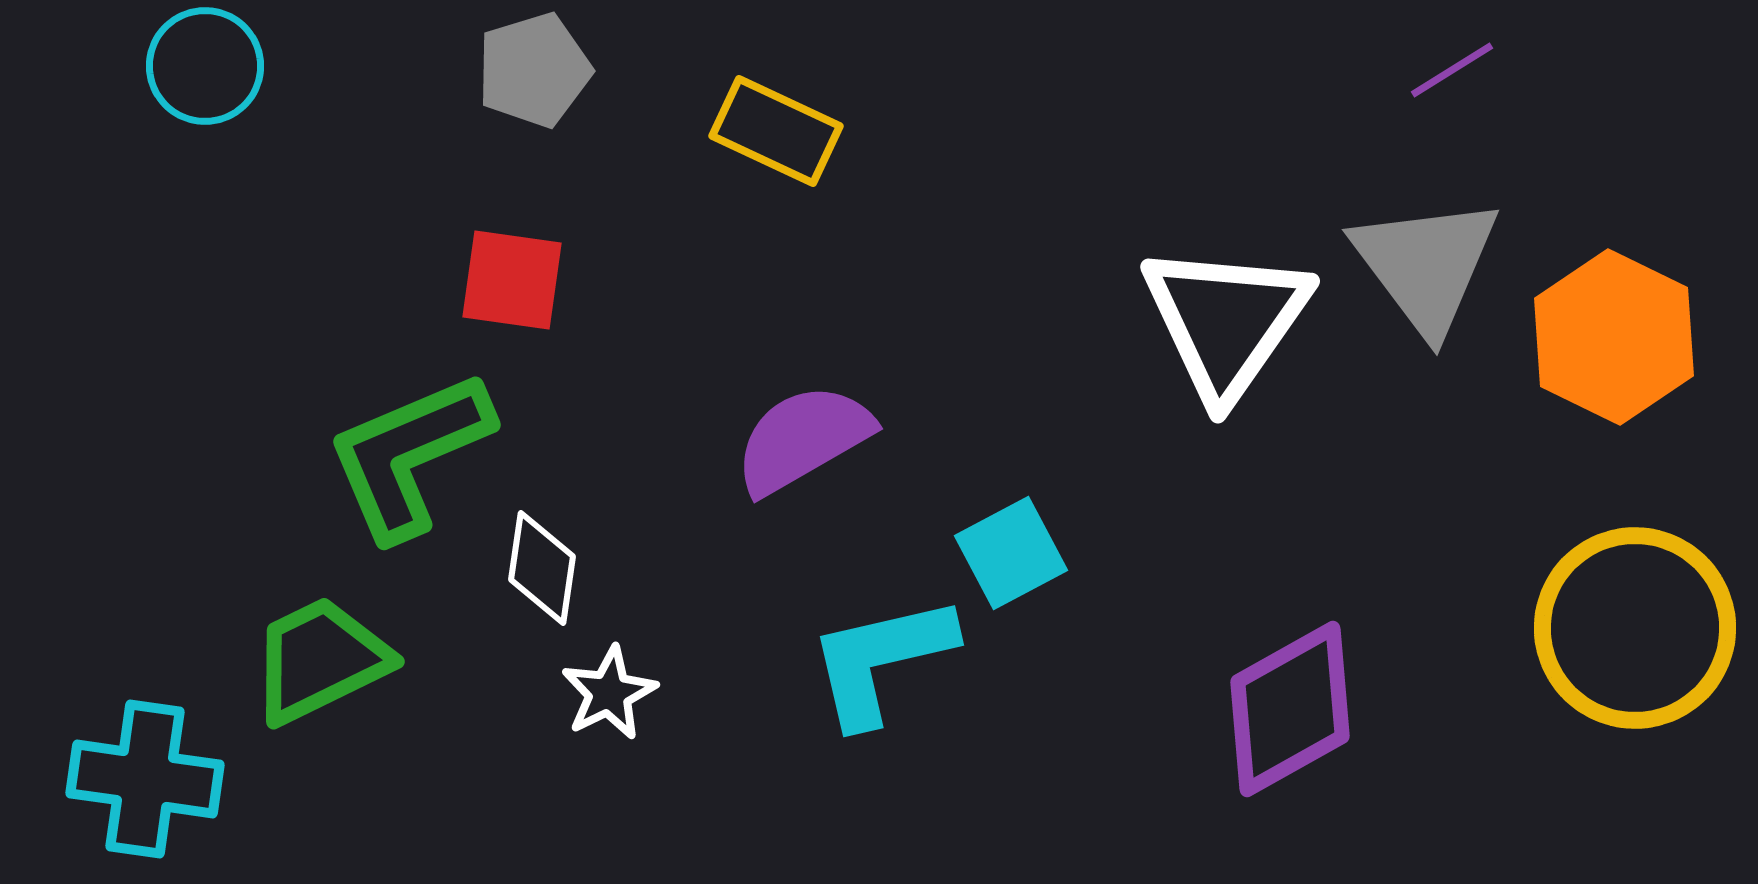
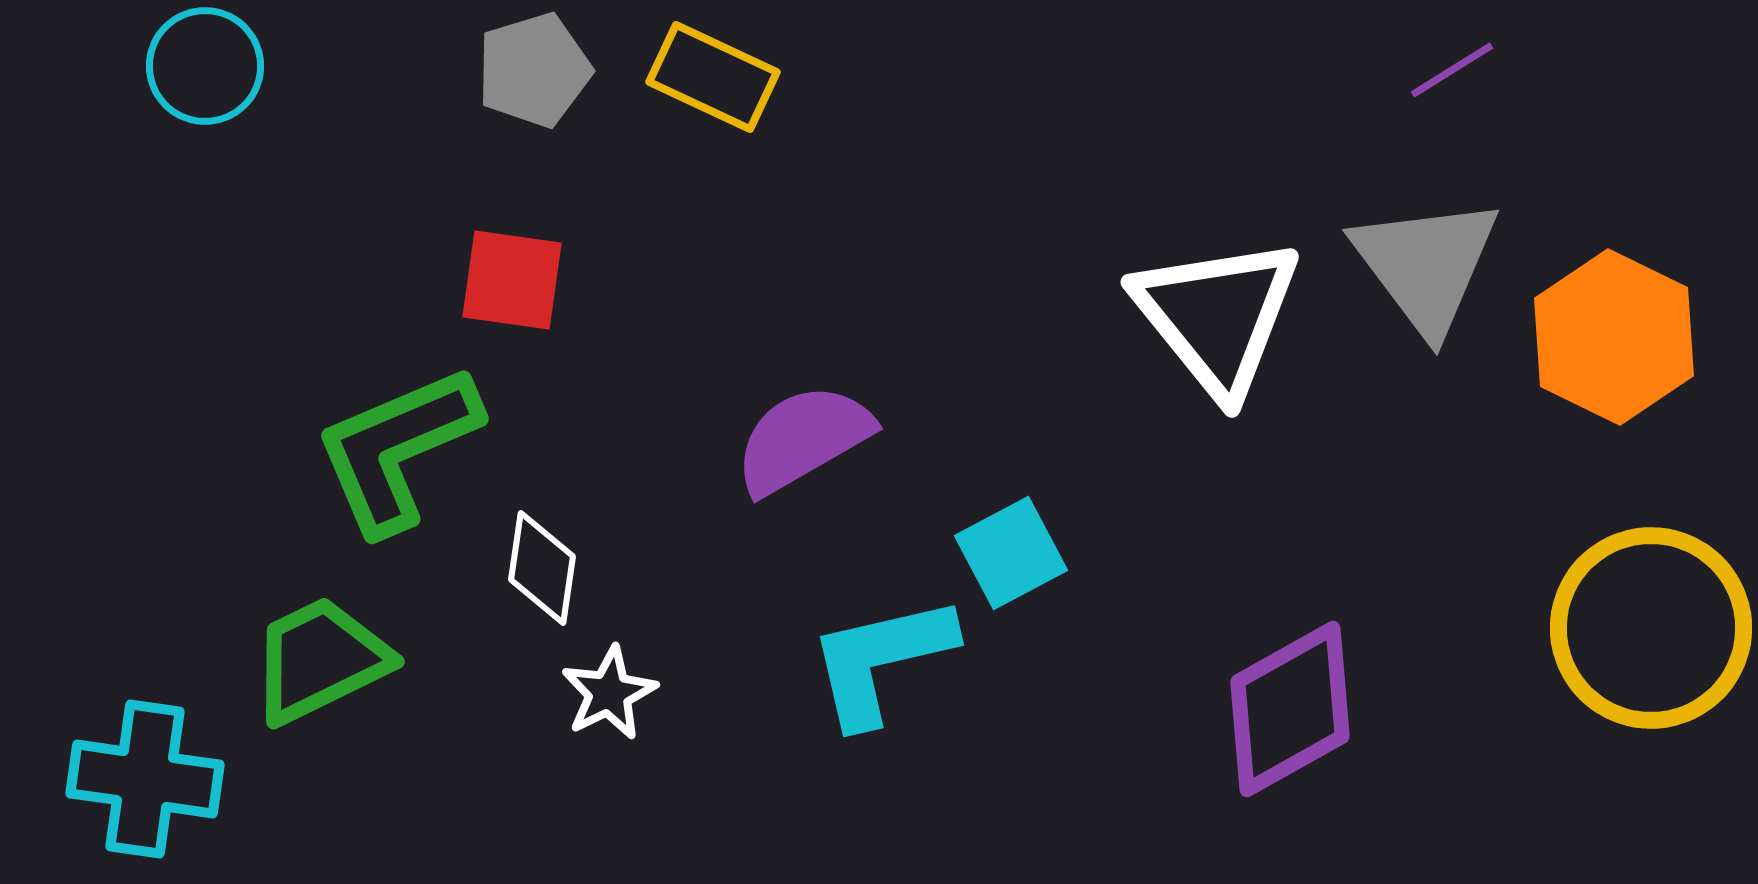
yellow rectangle: moved 63 px left, 54 px up
white triangle: moved 9 px left, 5 px up; rotated 14 degrees counterclockwise
green L-shape: moved 12 px left, 6 px up
yellow circle: moved 16 px right
